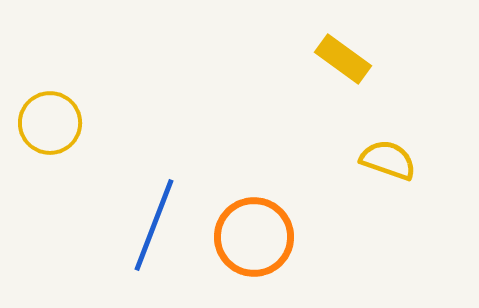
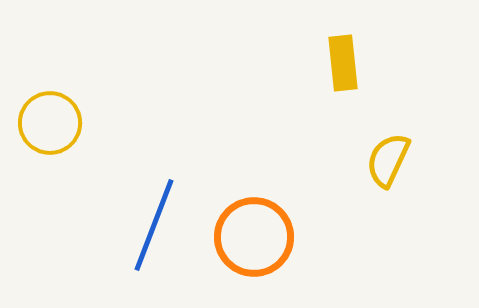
yellow rectangle: moved 4 px down; rotated 48 degrees clockwise
yellow semicircle: rotated 84 degrees counterclockwise
